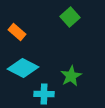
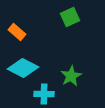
green square: rotated 18 degrees clockwise
